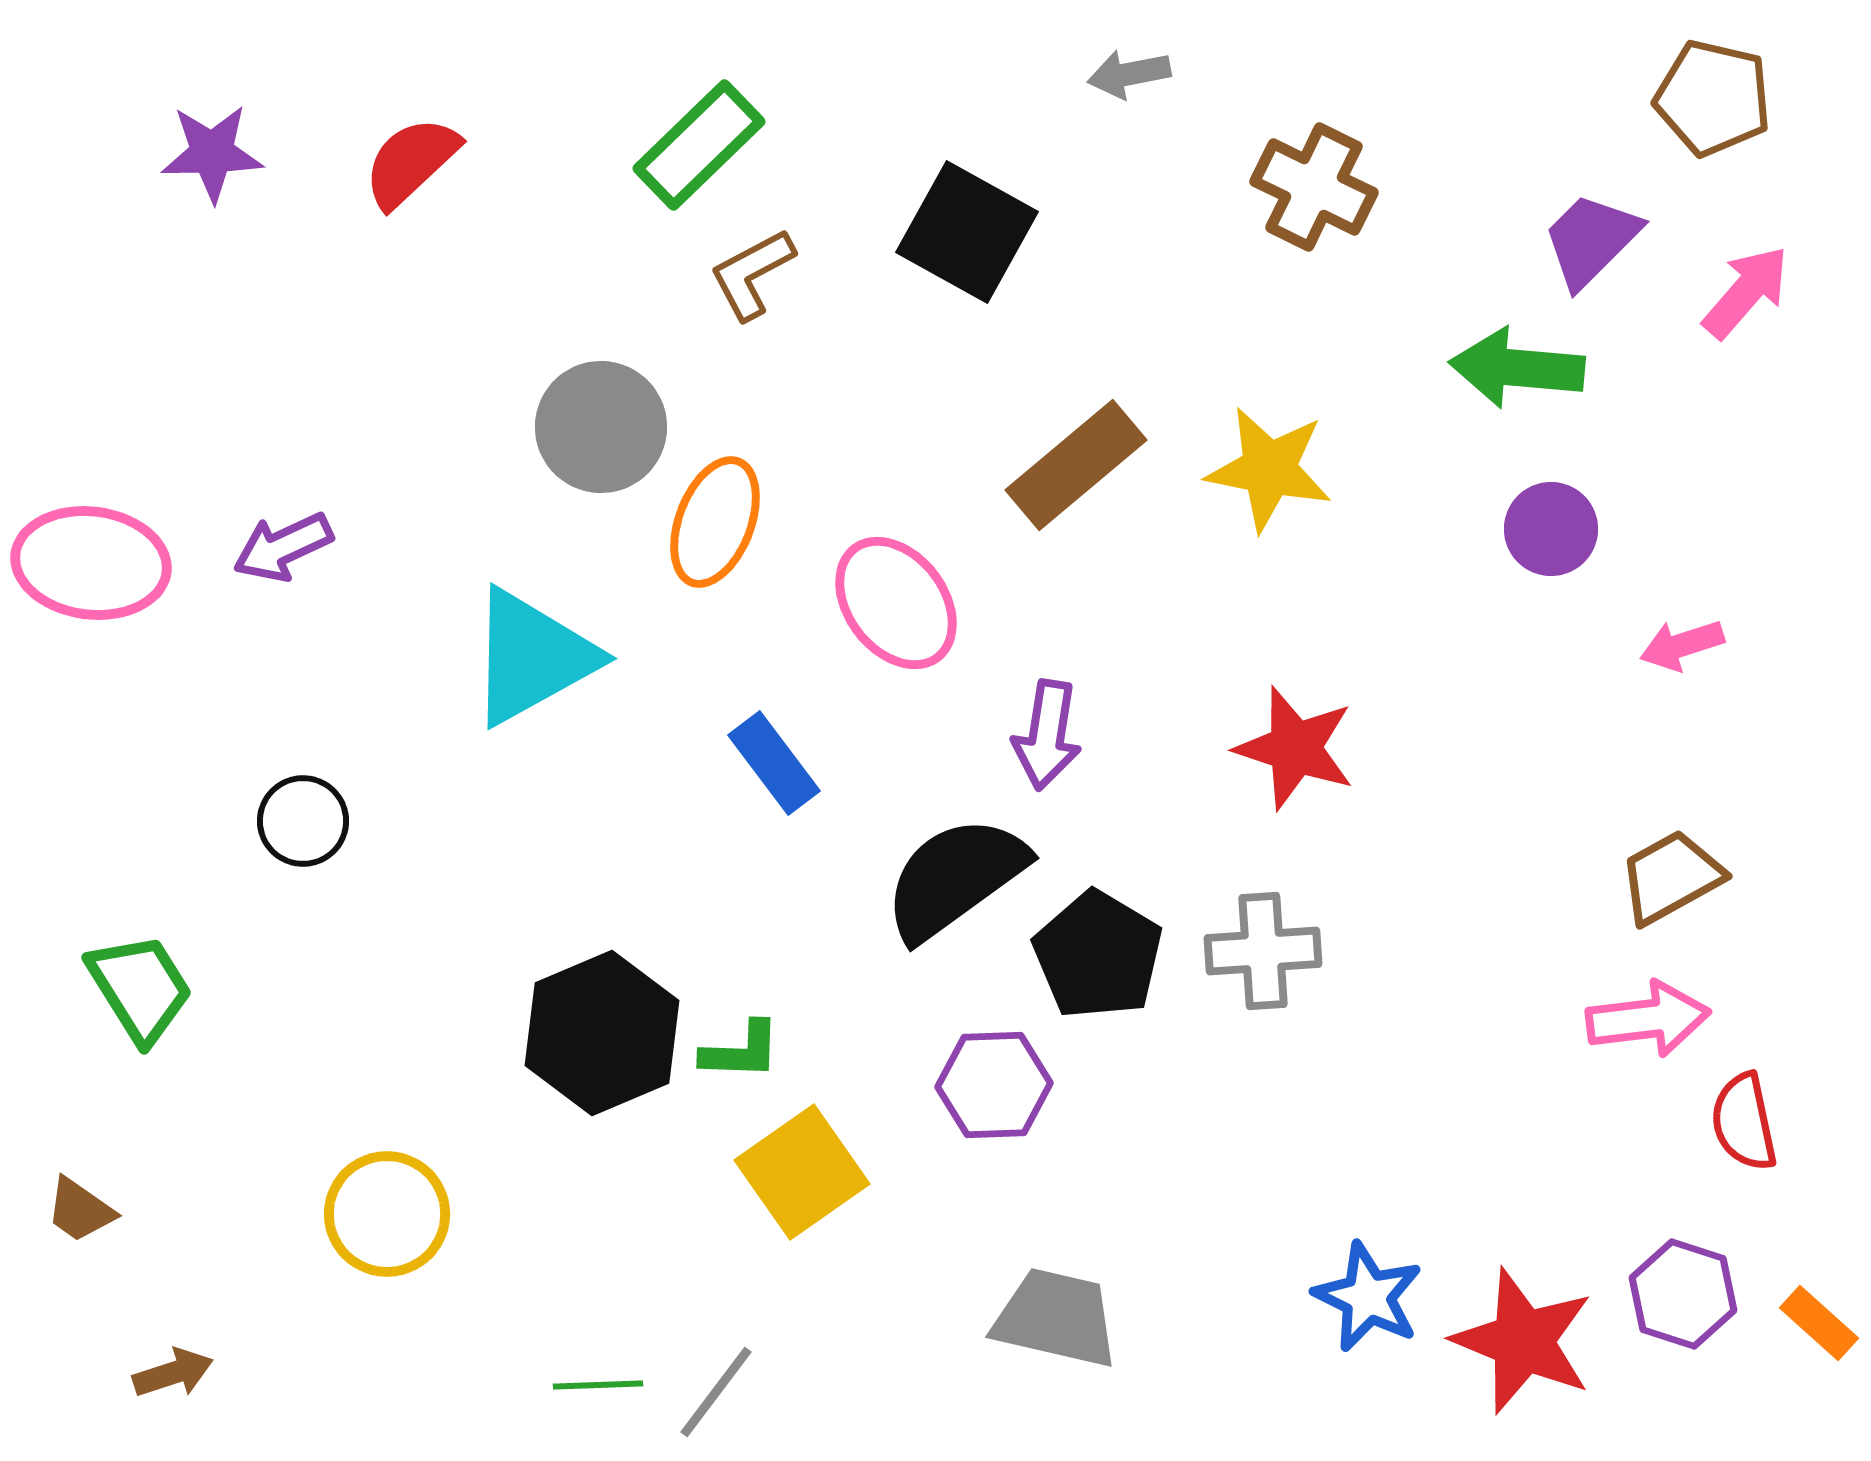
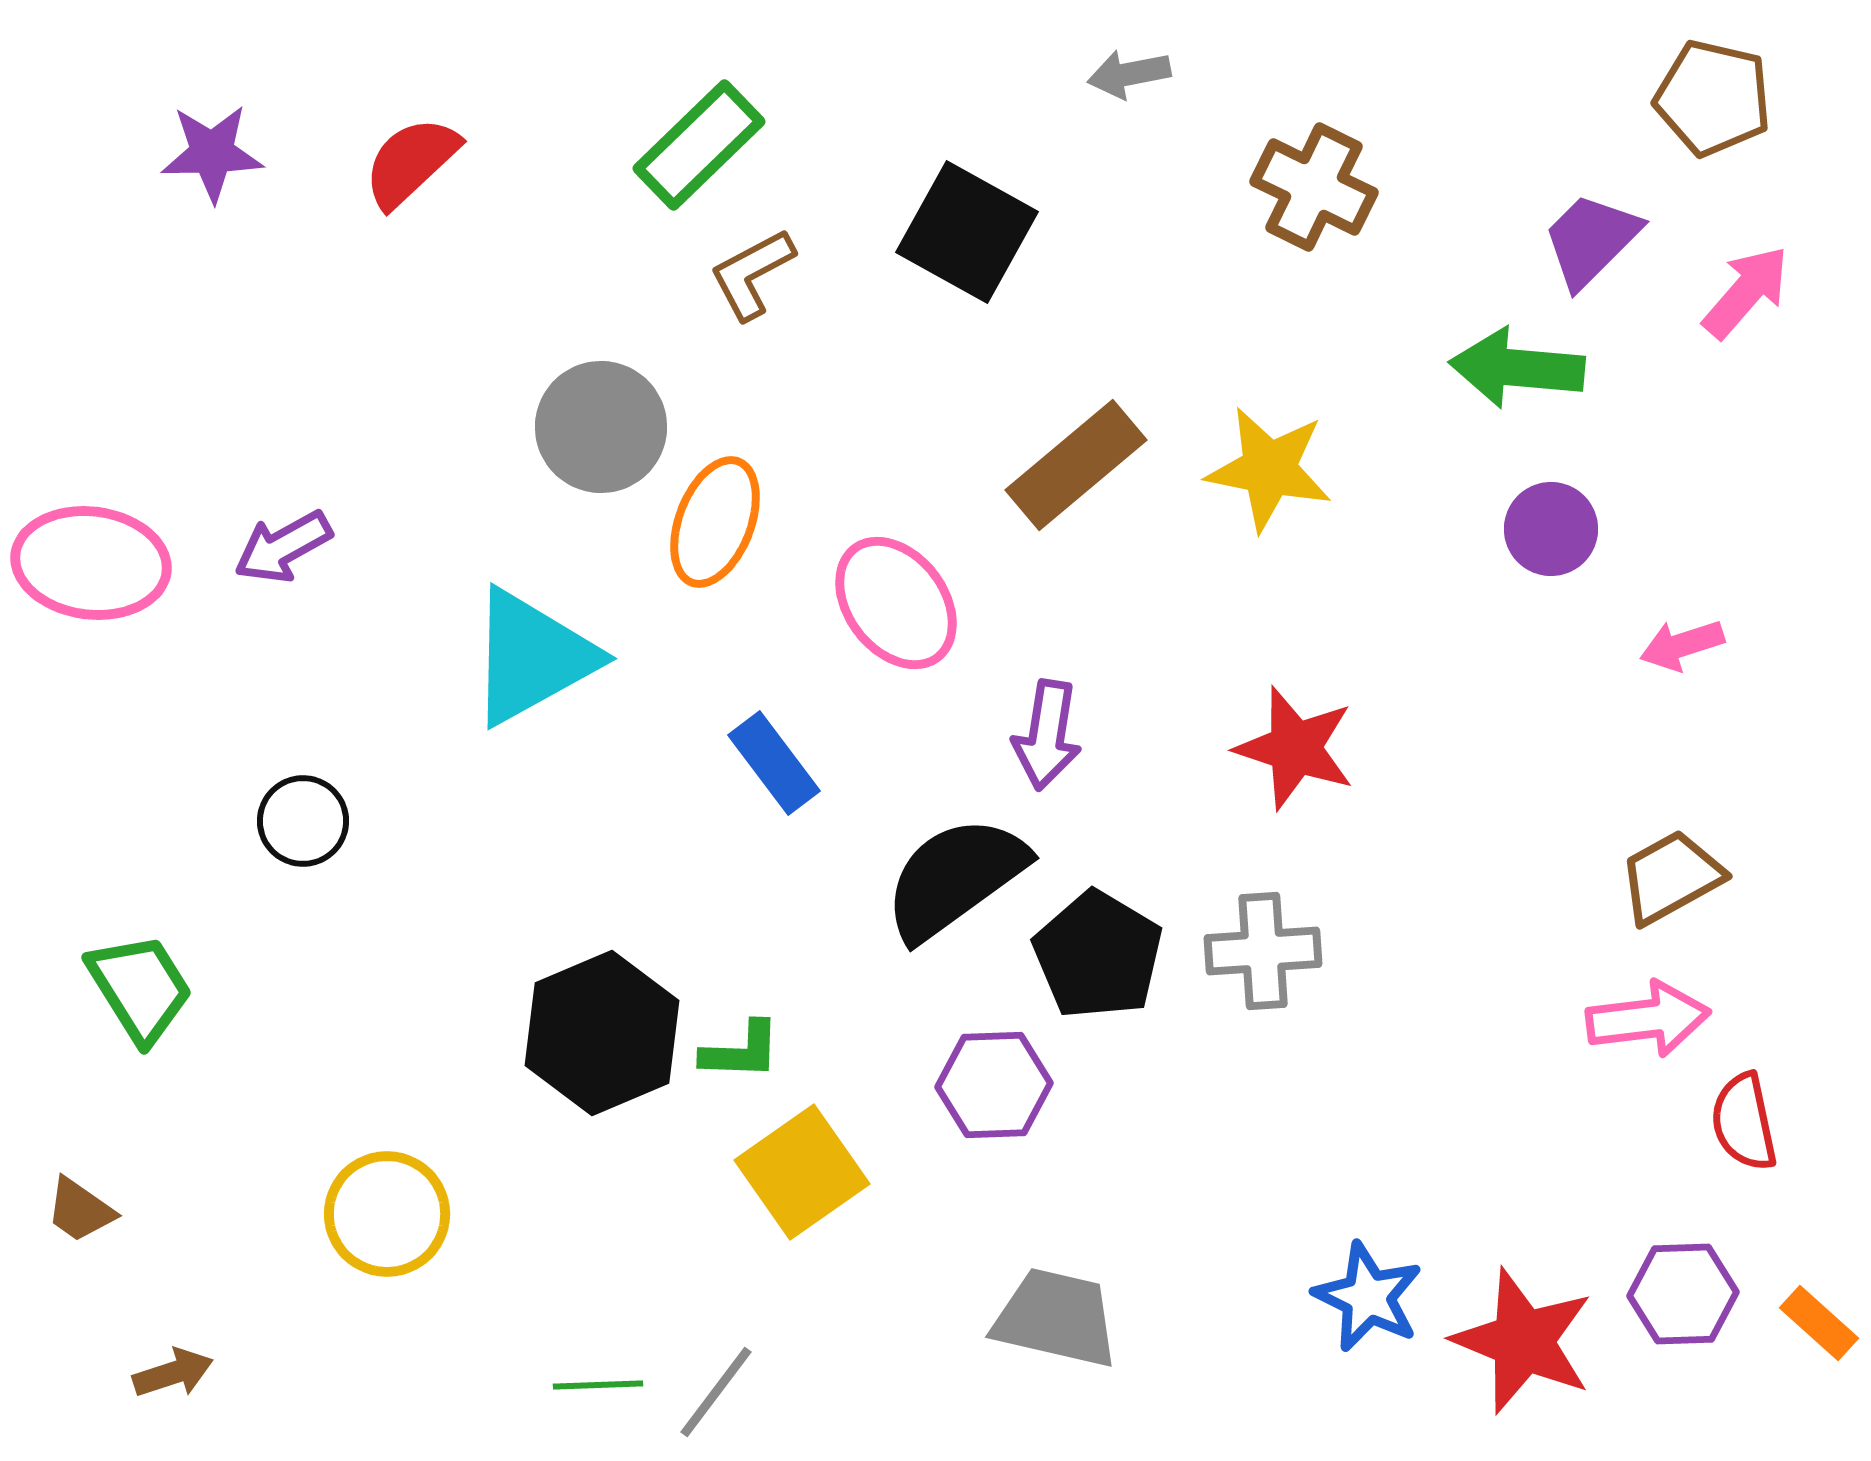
purple arrow at (283, 547): rotated 4 degrees counterclockwise
purple hexagon at (1683, 1294): rotated 20 degrees counterclockwise
